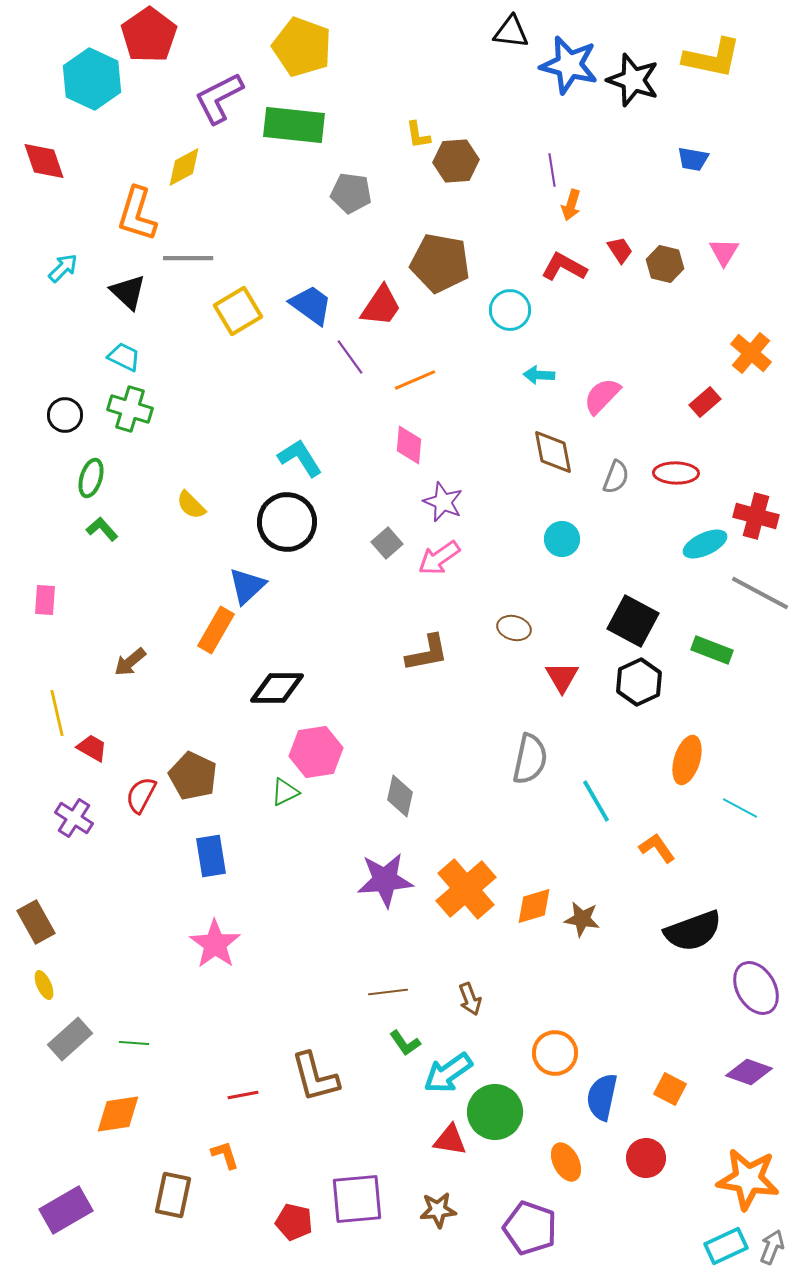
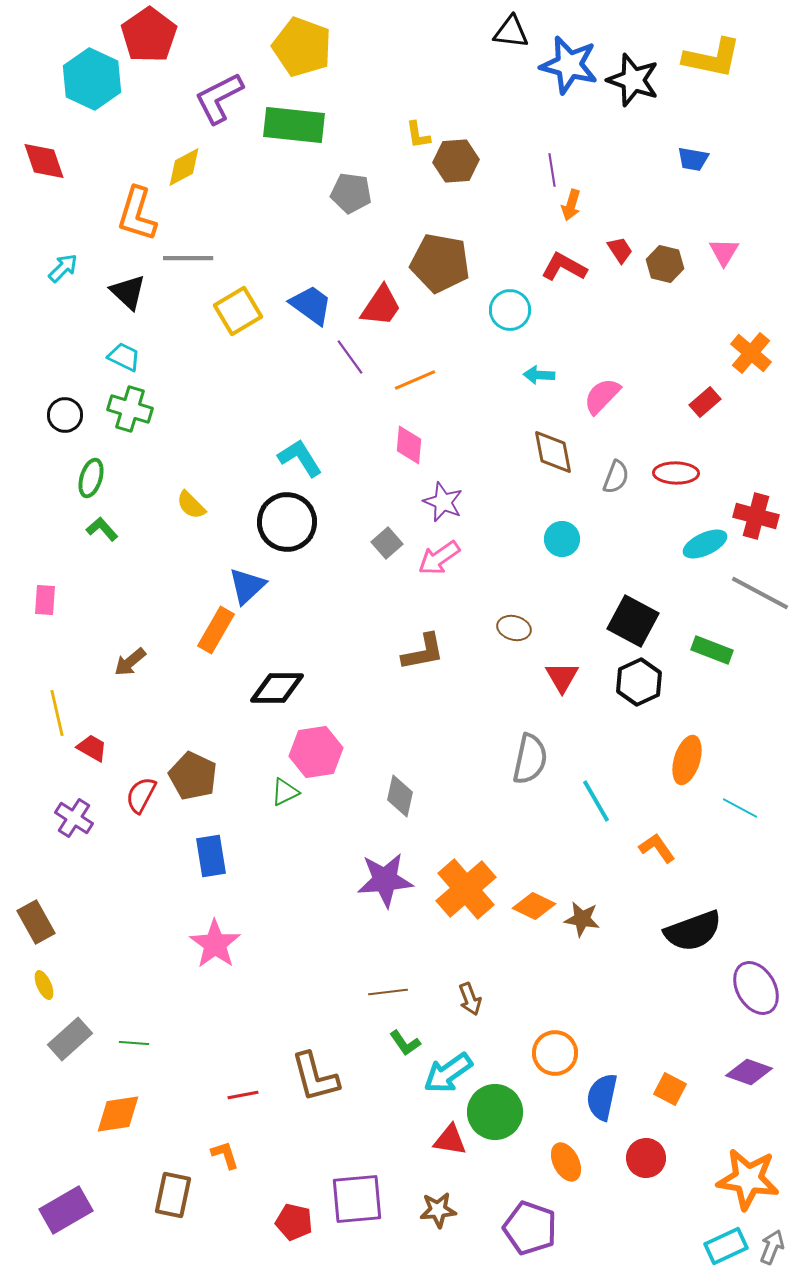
brown L-shape at (427, 653): moved 4 px left, 1 px up
orange diamond at (534, 906): rotated 42 degrees clockwise
